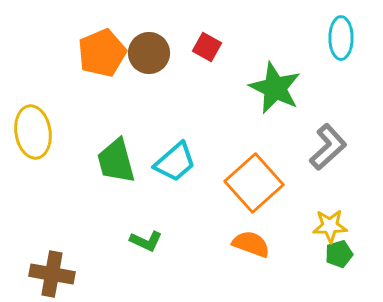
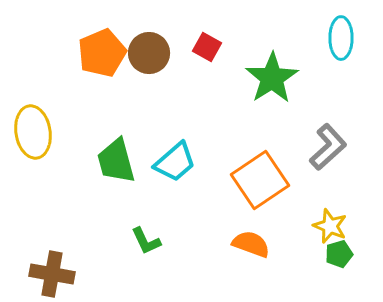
green star: moved 3 px left, 10 px up; rotated 14 degrees clockwise
orange square: moved 6 px right, 3 px up; rotated 8 degrees clockwise
yellow star: rotated 24 degrees clockwise
green L-shape: rotated 40 degrees clockwise
